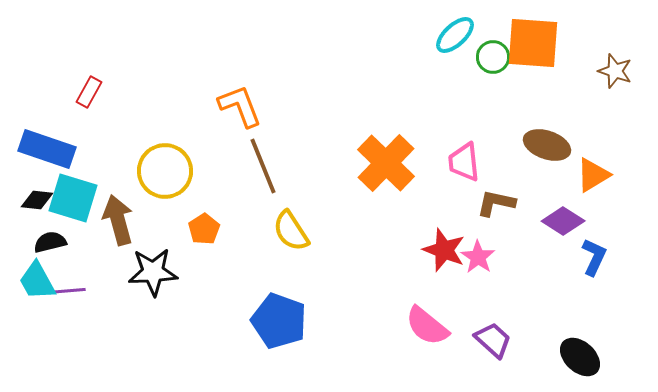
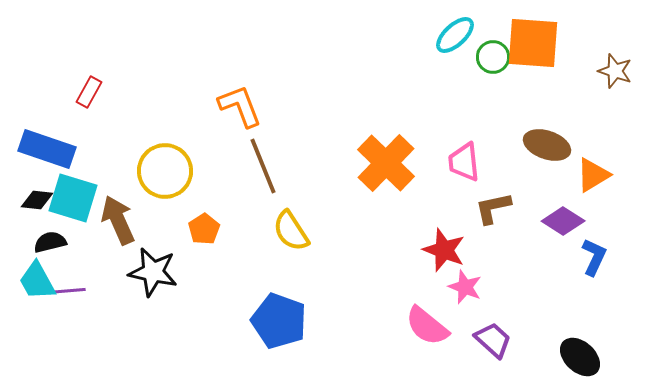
brown L-shape: moved 3 px left, 5 px down; rotated 24 degrees counterclockwise
brown arrow: rotated 9 degrees counterclockwise
pink star: moved 13 px left, 30 px down; rotated 12 degrees counterclockwise
black star: rotated 15 degrees clockwise
